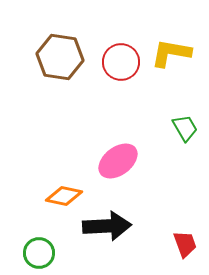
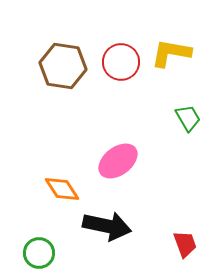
brown hexagon: moved 3 px right, 9 px down
green trapezoid: moved 3 px right, 10 px up
orange diamond: moved 2 px left, 7 px up; rotated 45 degrees clockwise
black arrow: rotated 15 degrees clockwise
